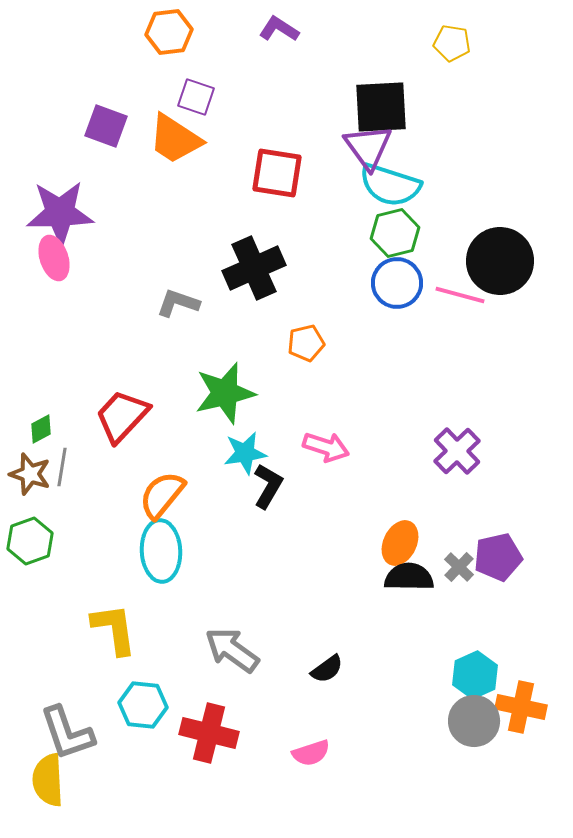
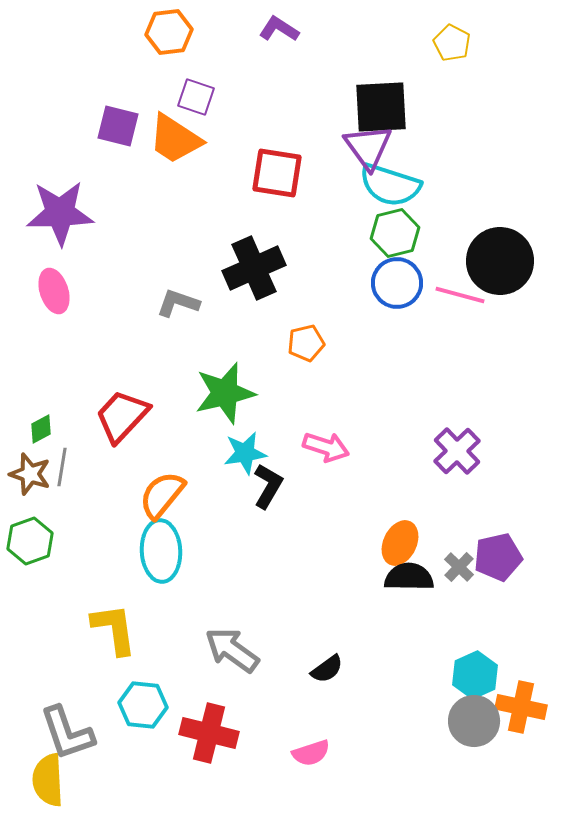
yellow pentagon at (452, 43): rotated 18 degrees clockwise
purple square at (106, 126): moved 12 px right; rotated 6 degrees counterclockwise
pink ellipse at (54, 258): moved 33 px down
